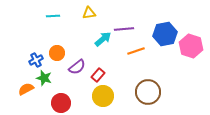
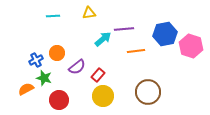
orange line: rotated 12 degrees clockwise
red circle: moved 2 px left, 3 px up
